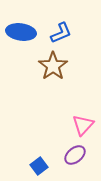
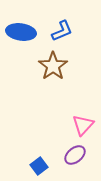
blue L-shape: moved 1 px right, 2 px up
